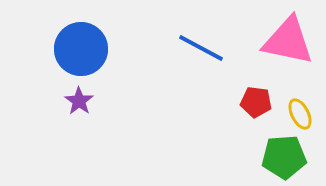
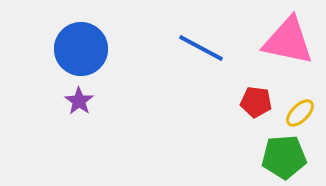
yellow ellipse: moved 1 px up; rotated 72 degrees clockwise
